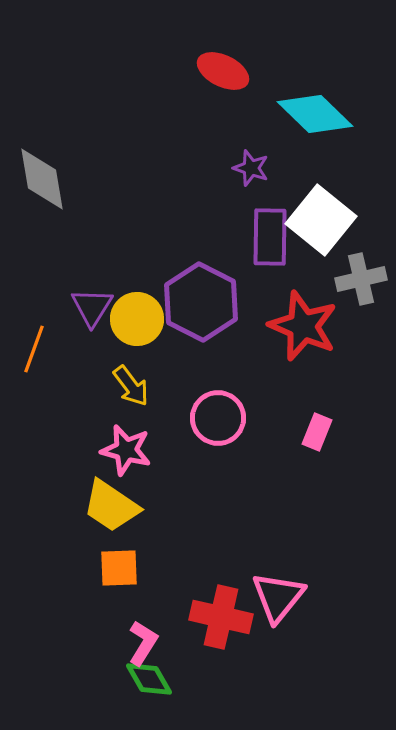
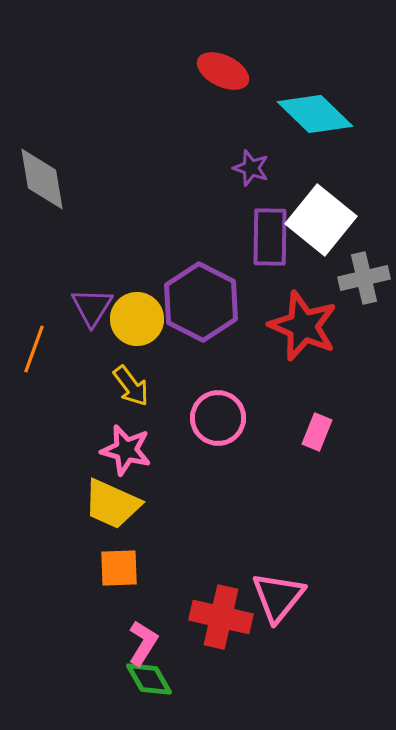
gray cross: moved 3 px right, 1 px up
yellow trapezoid: moved 1 px right, 2 px up; rotated 10 degrees counterclockwise
